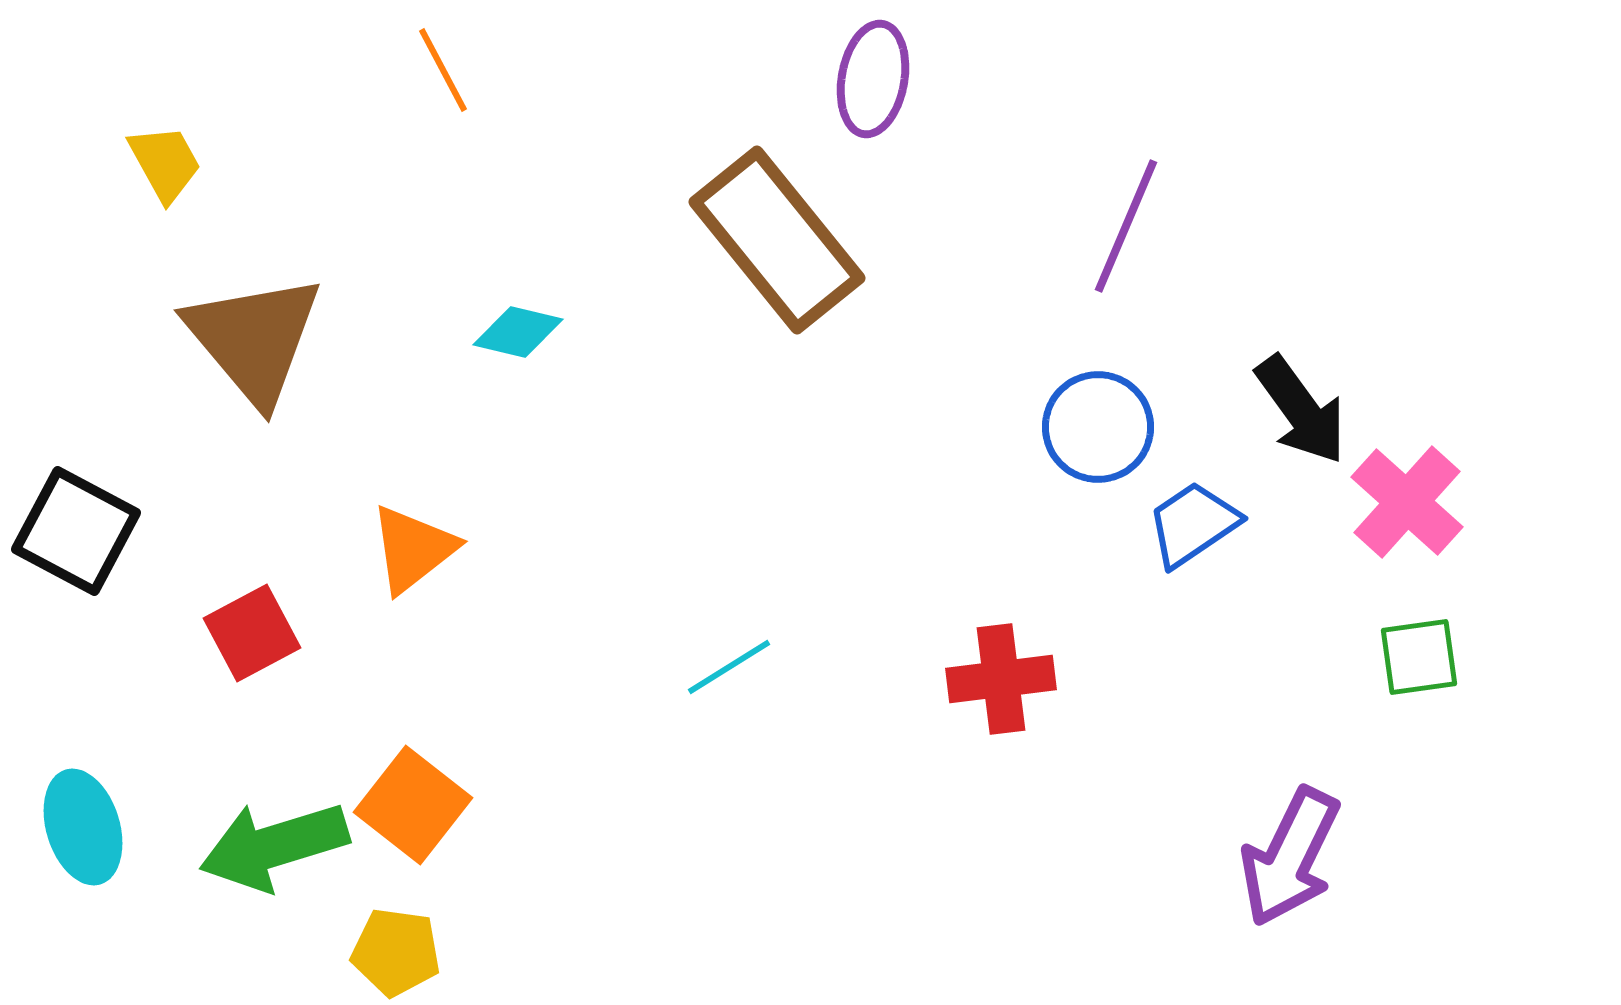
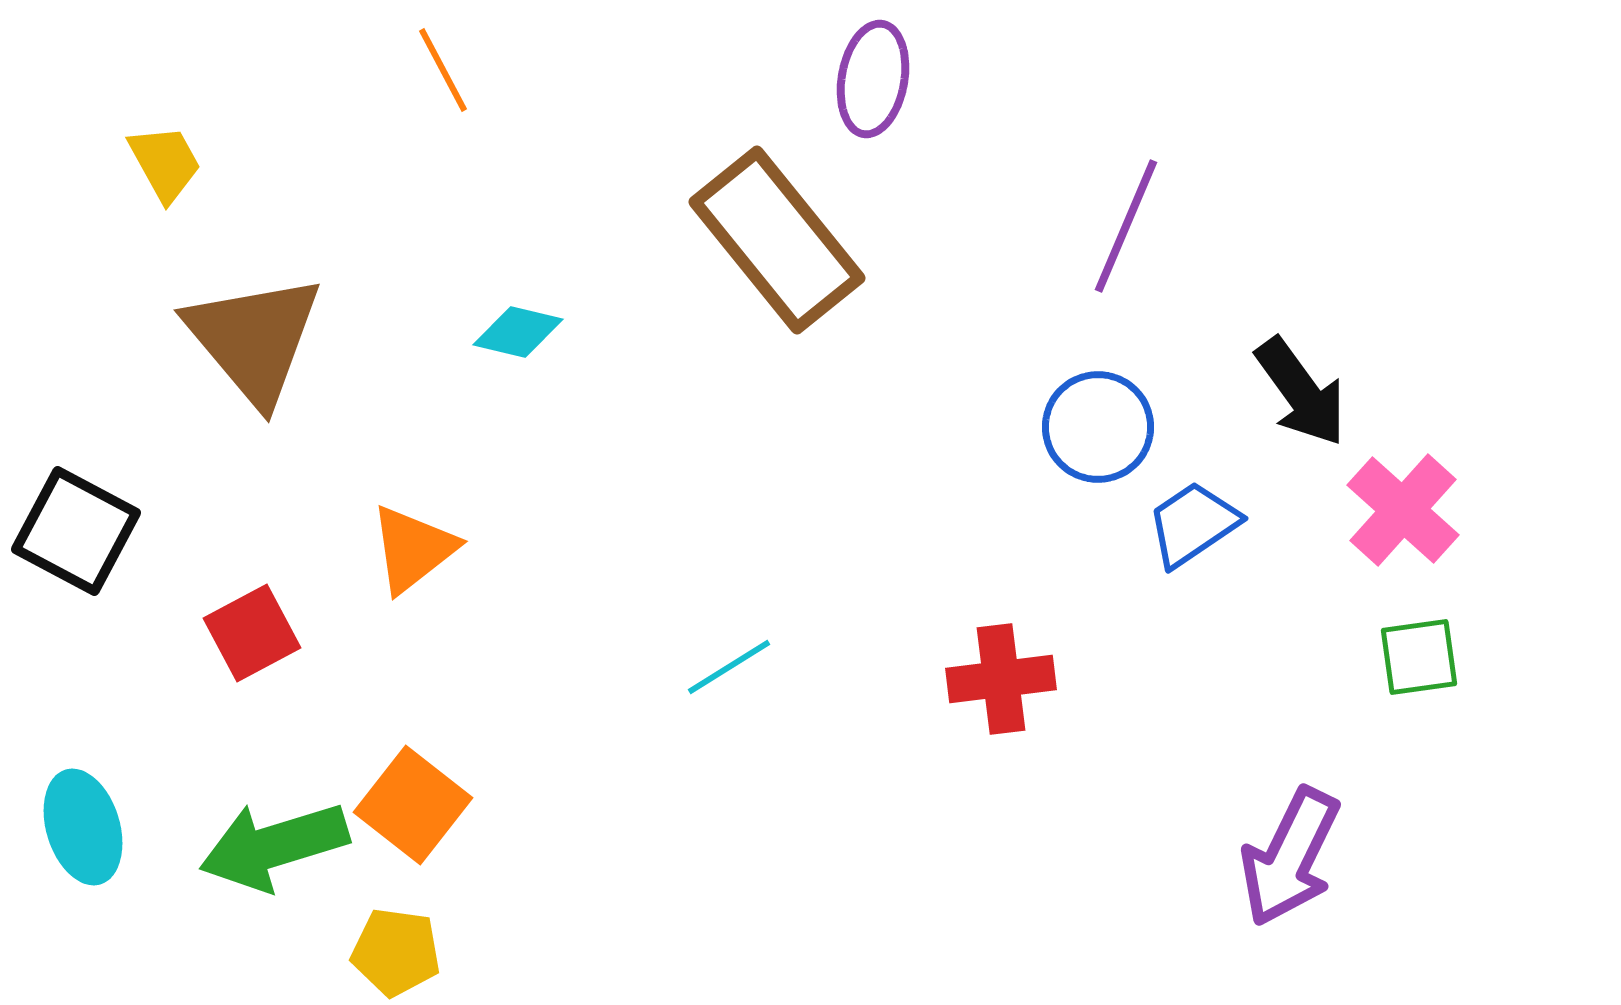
black arrow: moved 18 px up
pink cross: moved 4 px left, 8 px down
